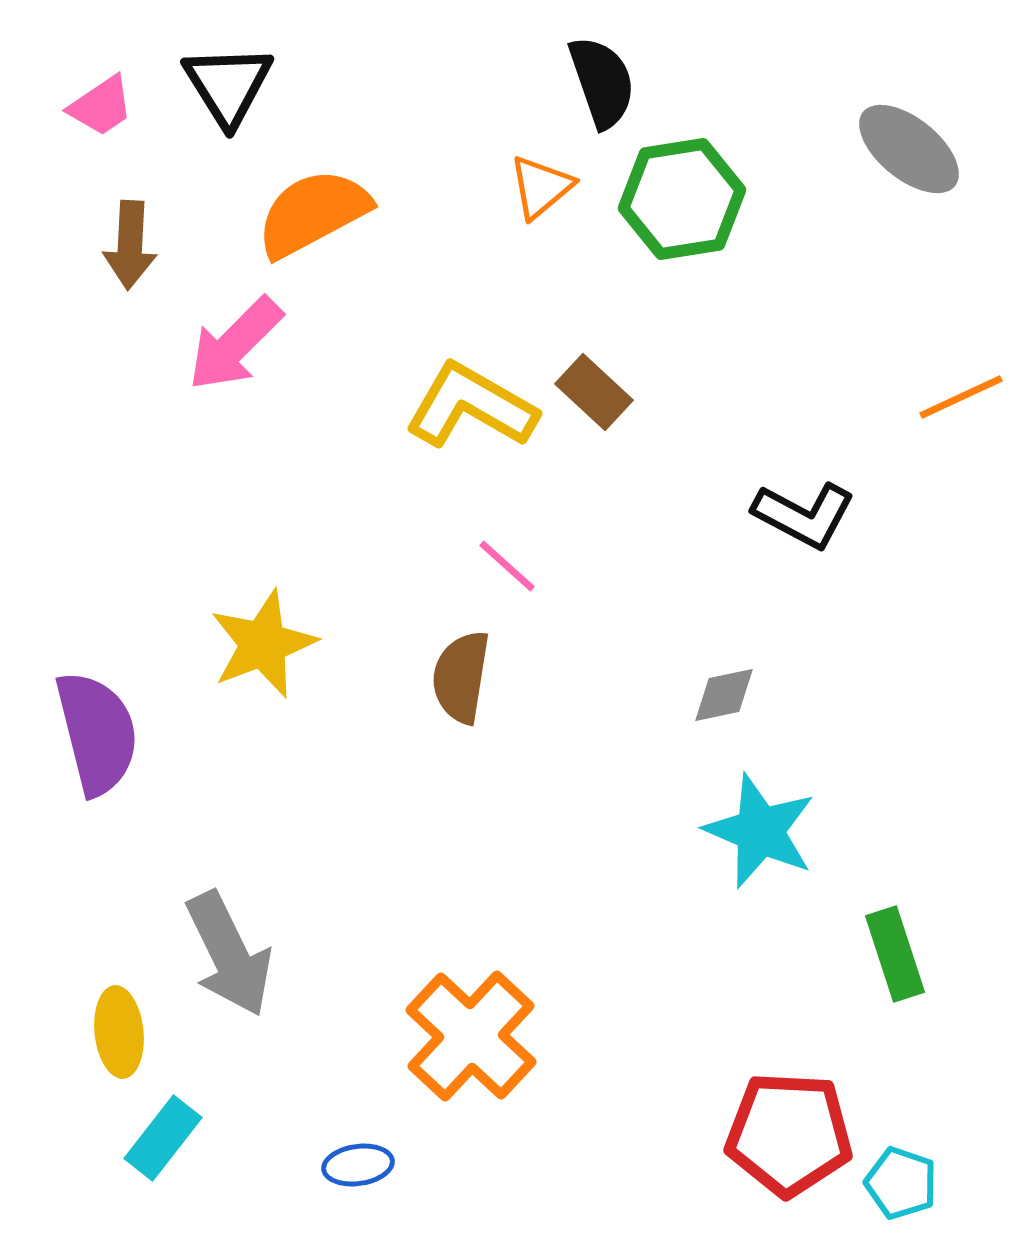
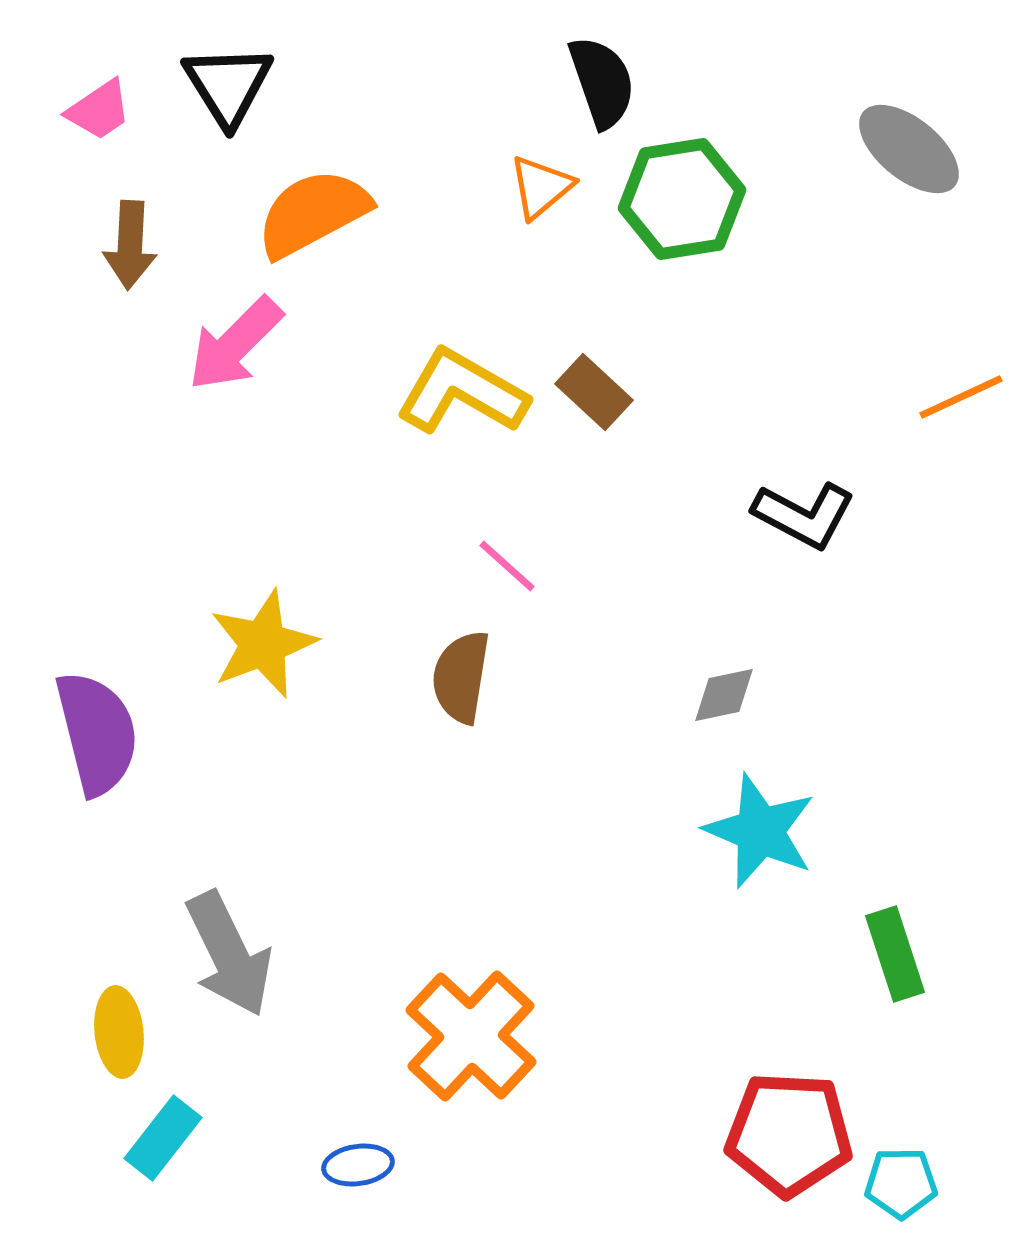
pink trapezoid: moved 2 px left, 4 px down
yellow L-shape: moved 9 px left, 14 px up
cyan pentagon: rotated 20 degrees counterclockwise
